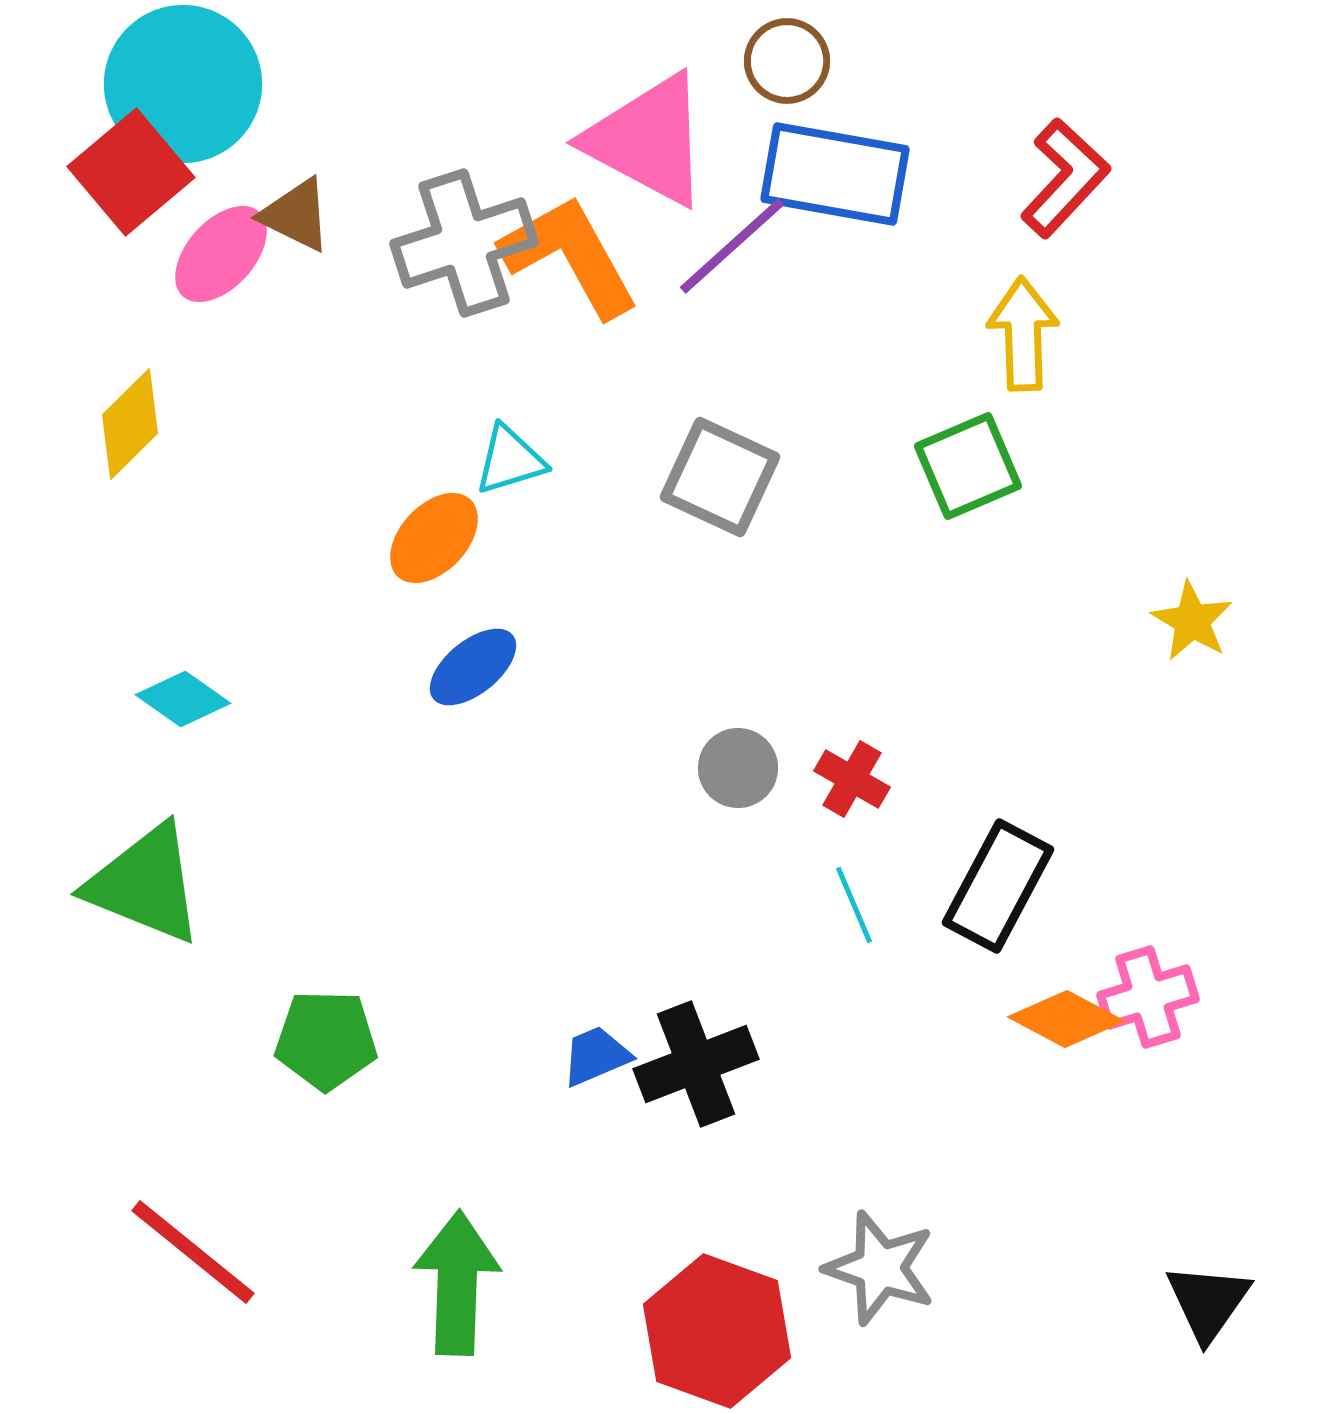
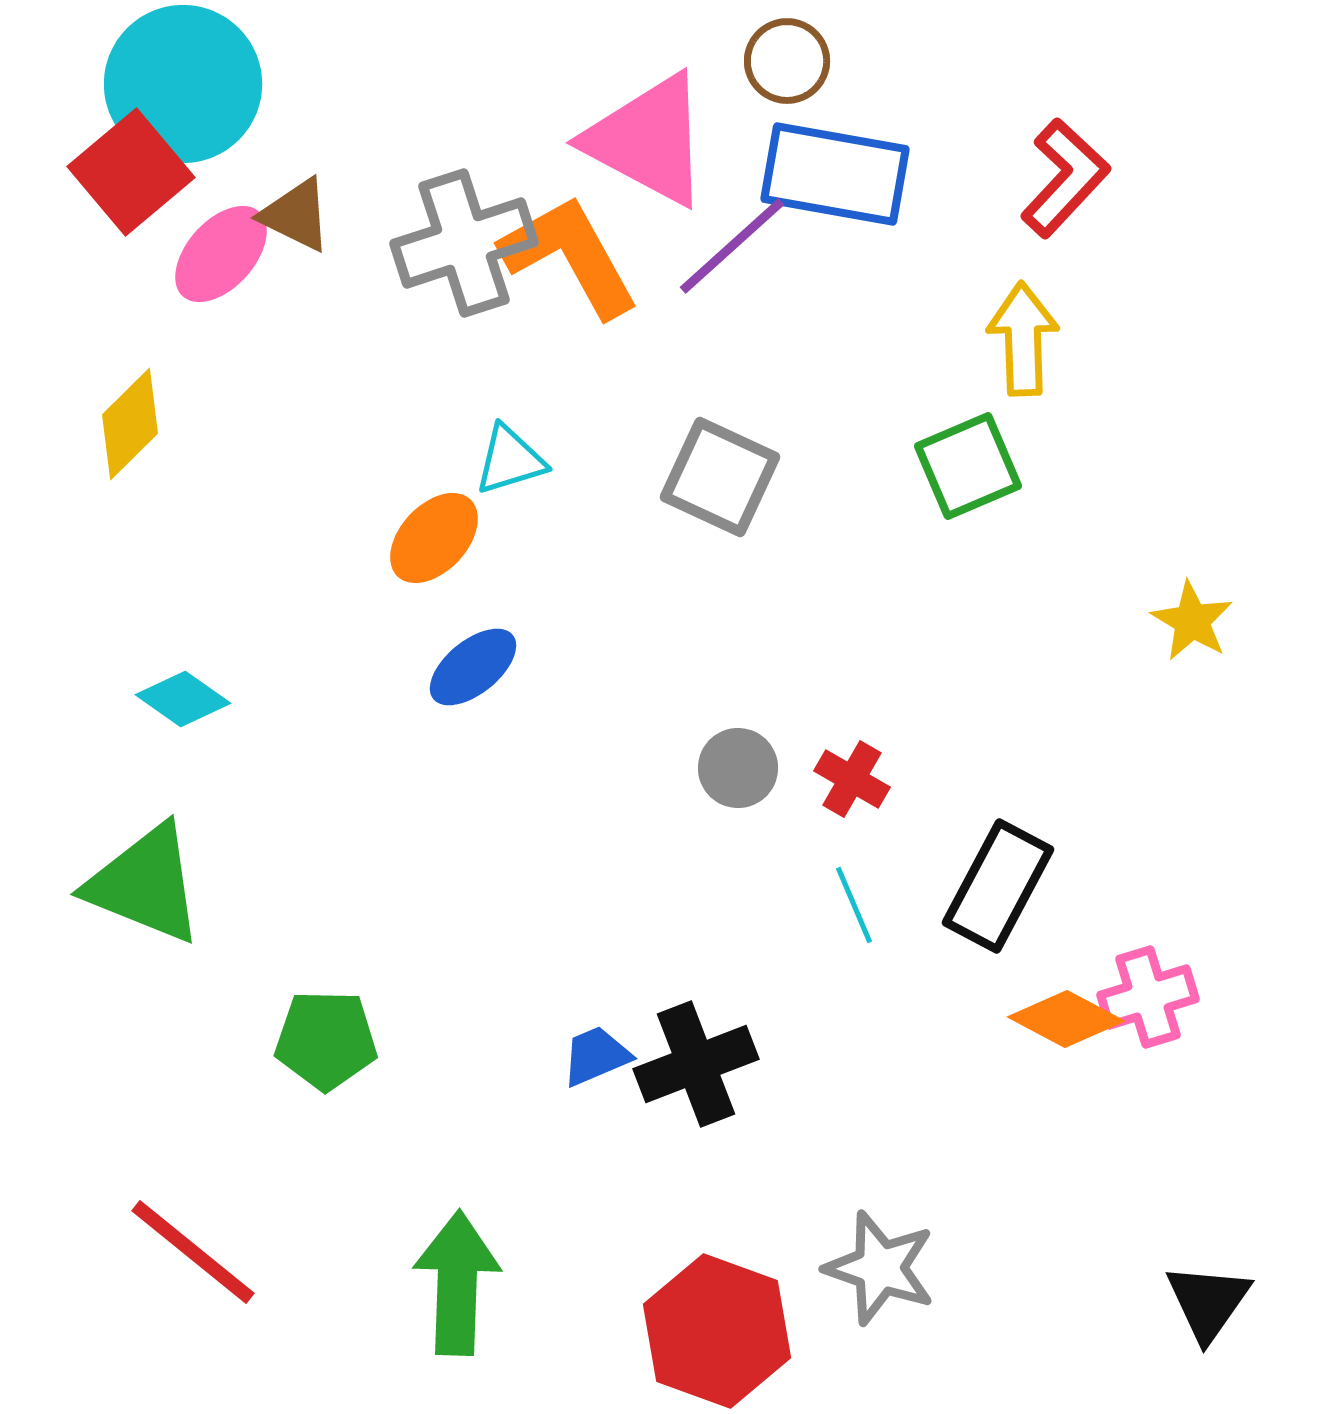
yellow arrow: moved 5 px down
